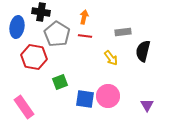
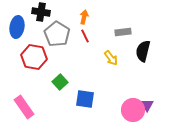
red line: rotated 56 degrees clockwise
green square: rotated 21 degrees counterclockwise
pink circle: moved 25 px right, 14 px down
